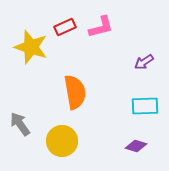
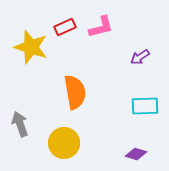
purple arrow: moved 4 px left, 5 px up
gray arrow: rotated 15 degrees clockwise
yellow circle: moved 2 px right, 2 px down
purple diamond: moved 8 px down
